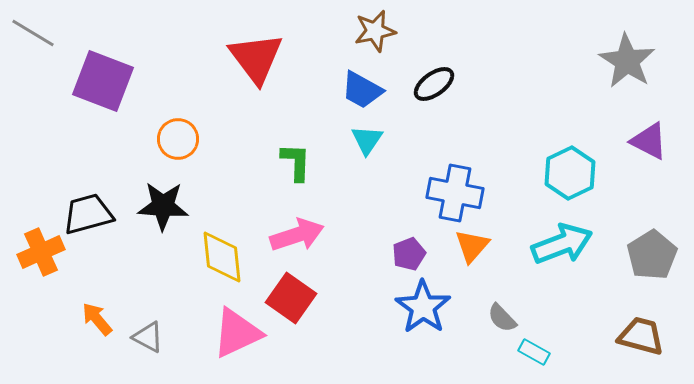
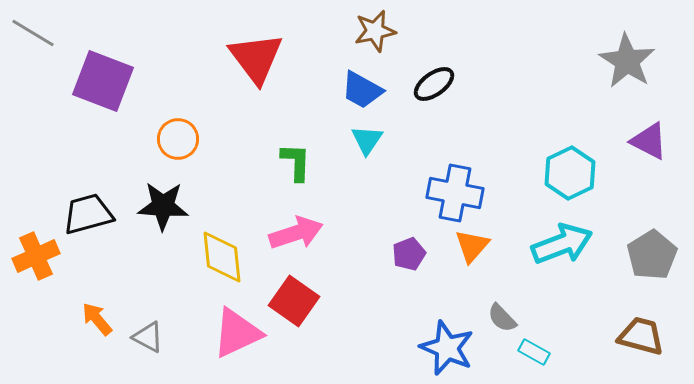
pink arrow: moved 1 px left, 2 px up
orange cross: moved 5 px left, 4 px down
red square: moved 3 px right, 3 px down
blue star: moved 24 px right, 41 px down; rotated 12 degrees counterclockwise
